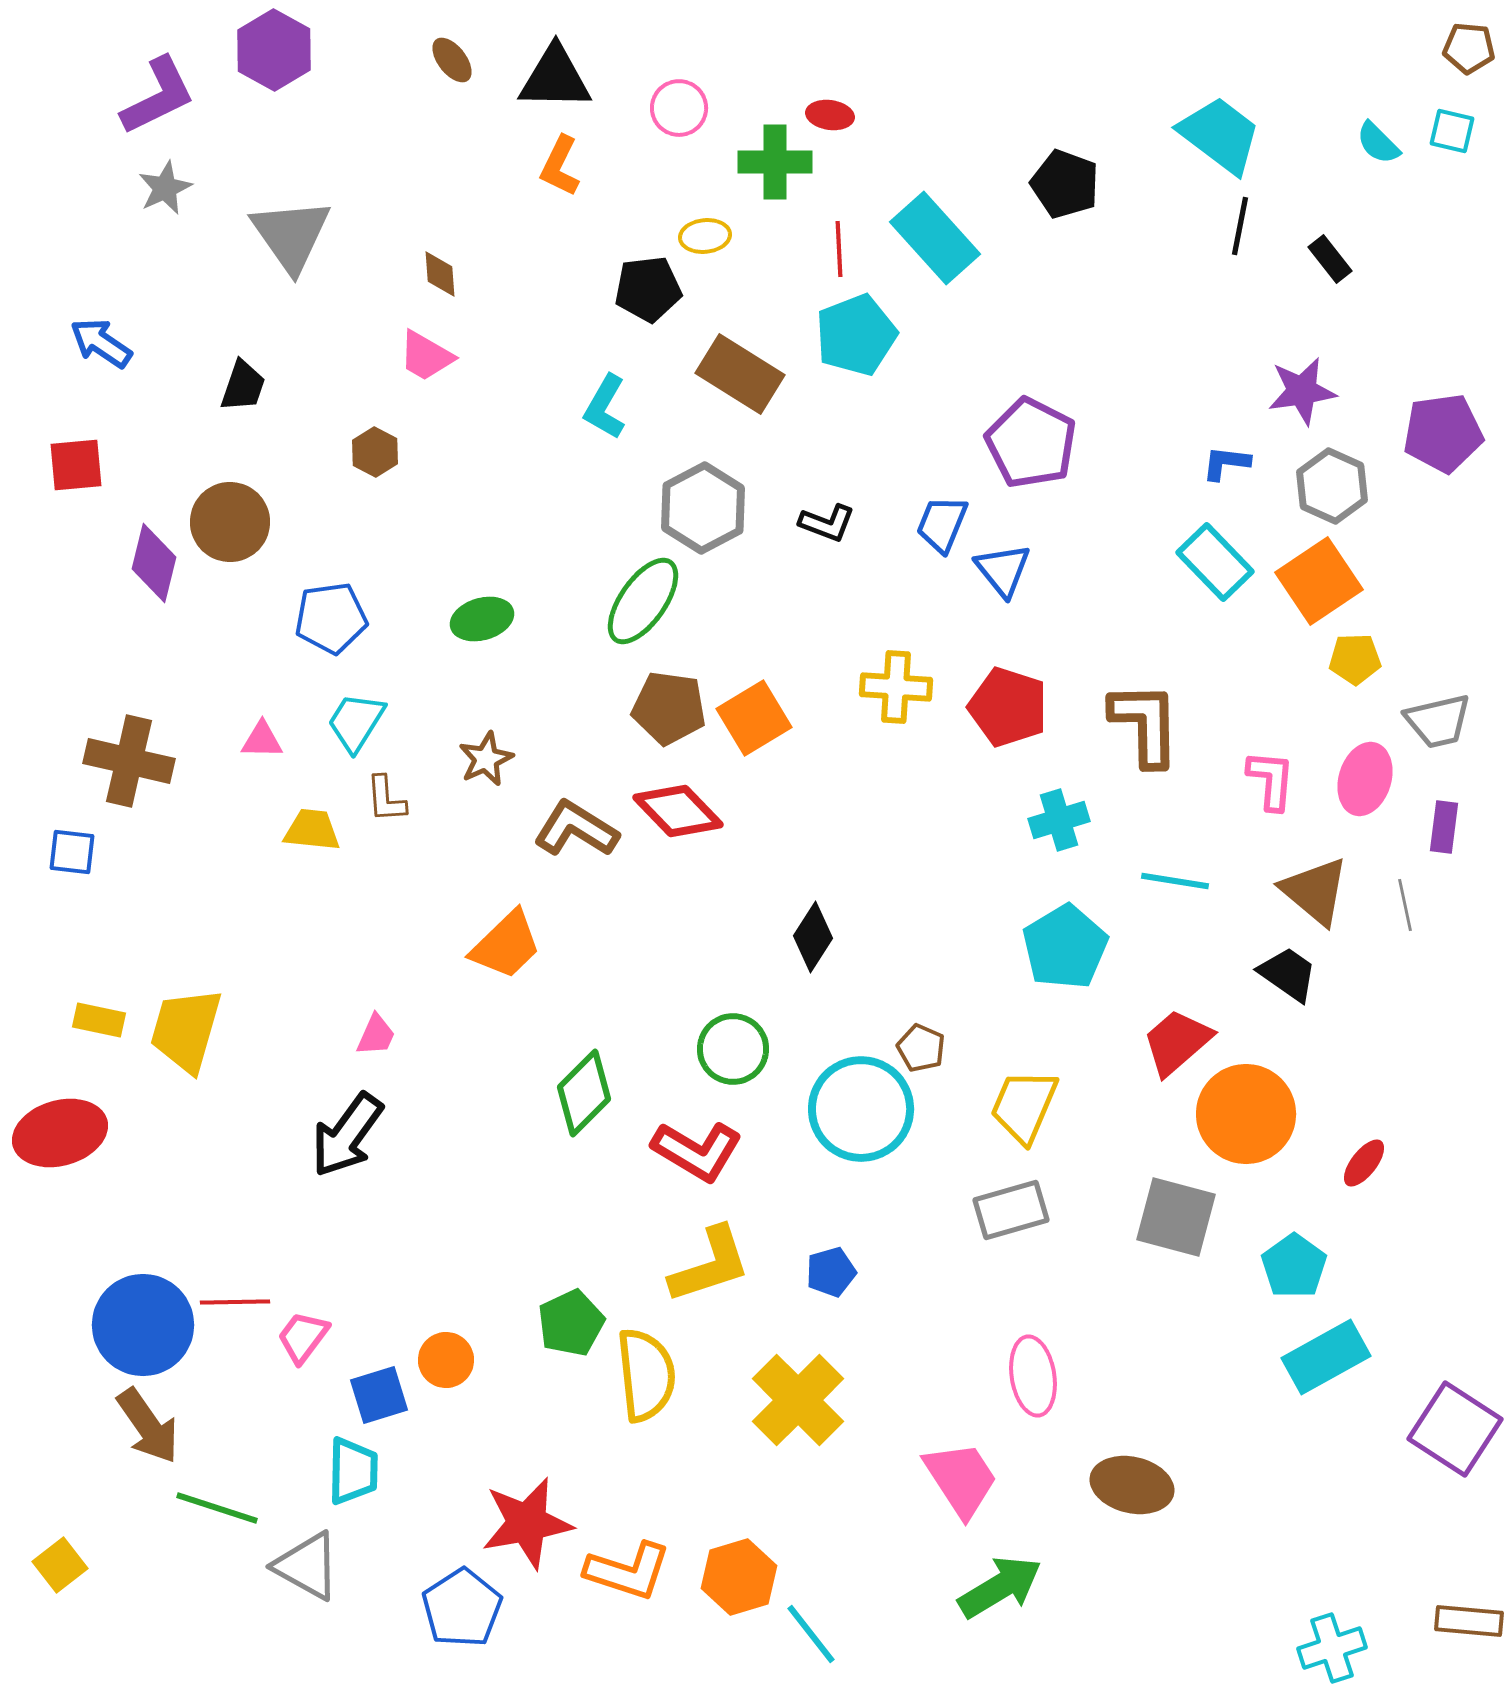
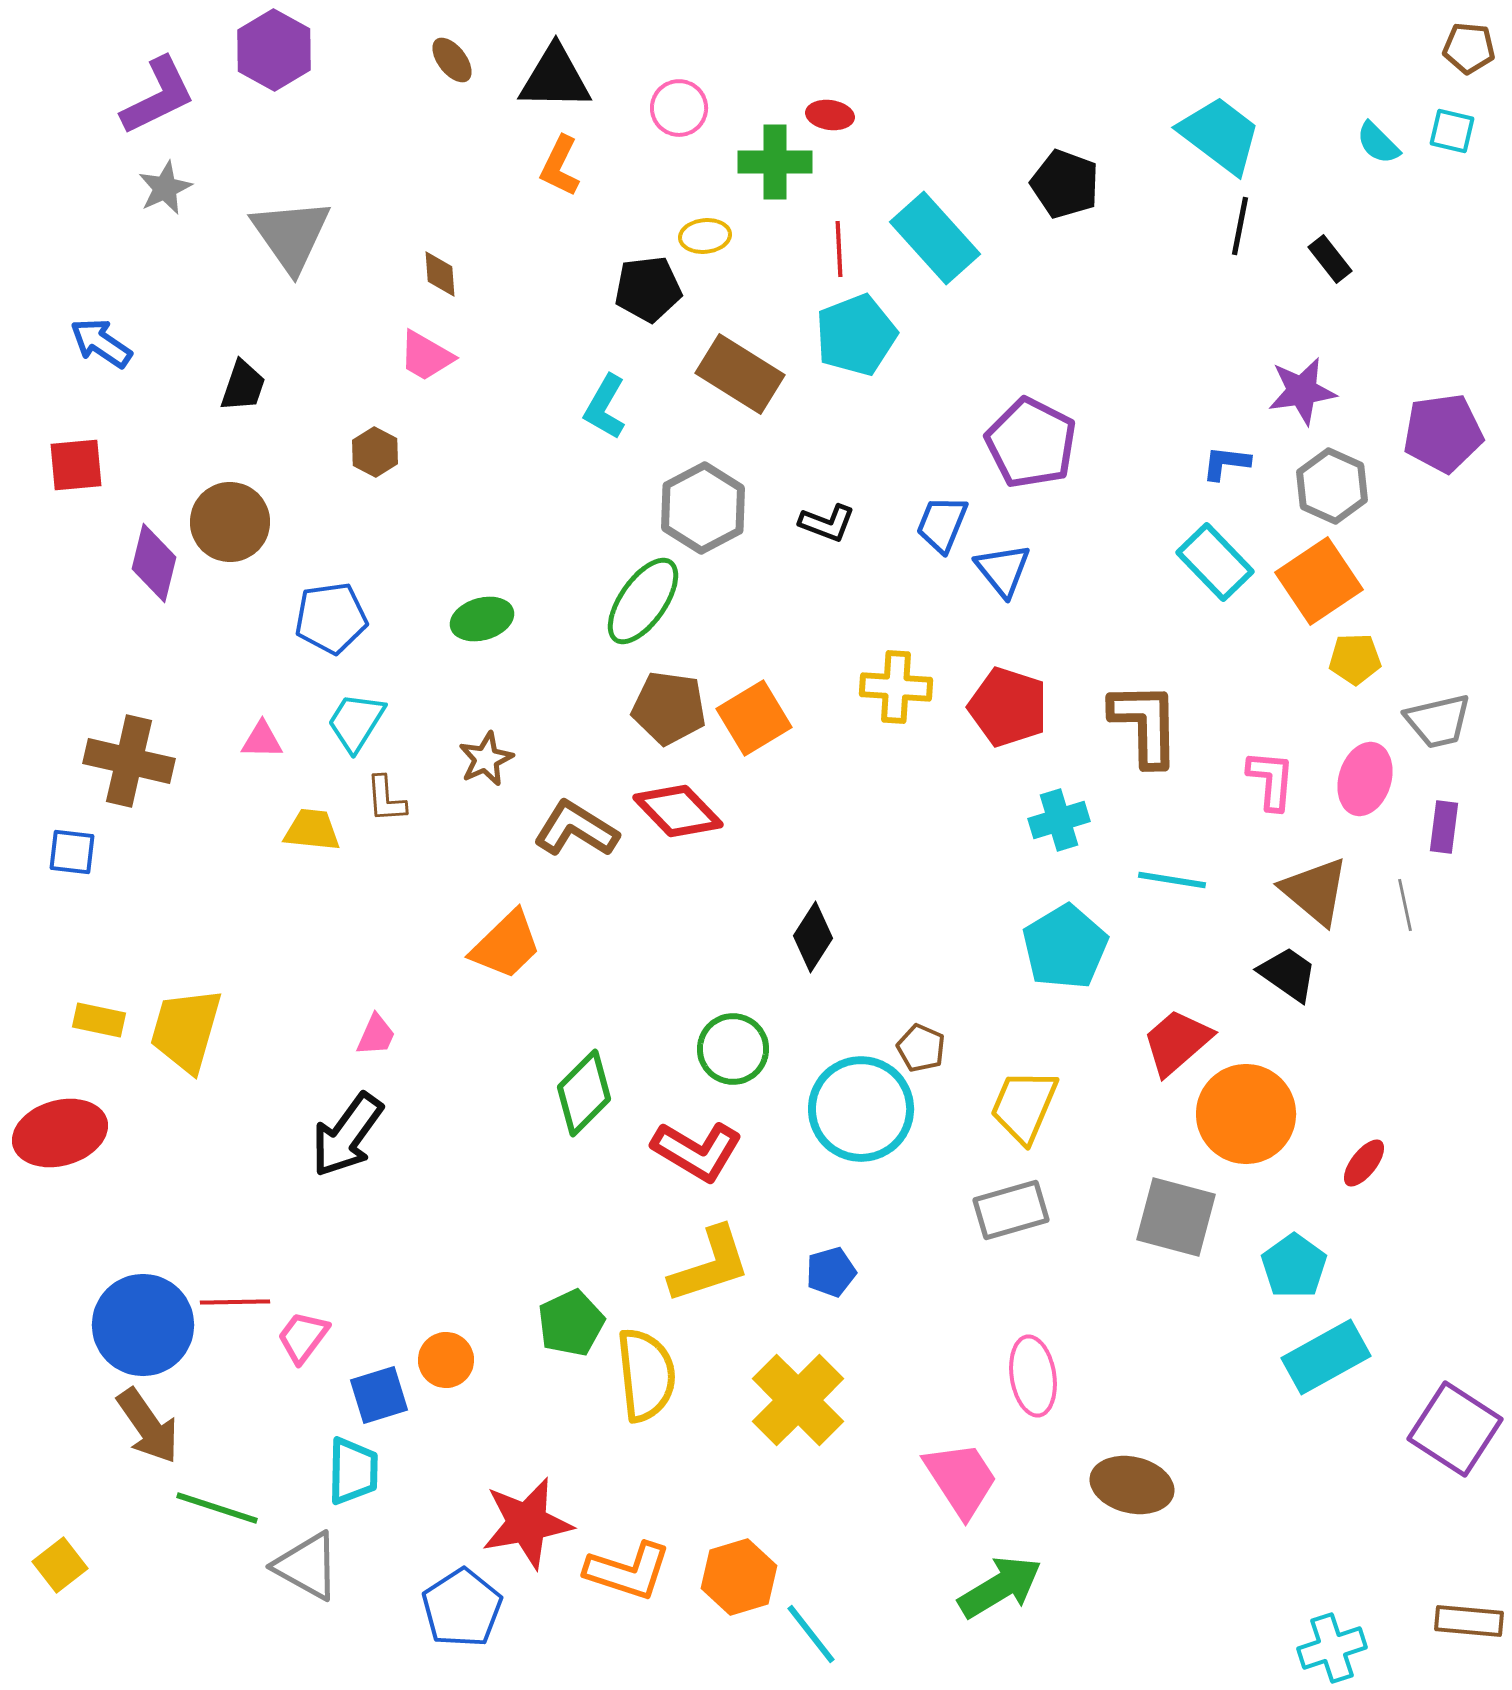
cyan line at (1175, 881): moved 3 px left, 1 px up
